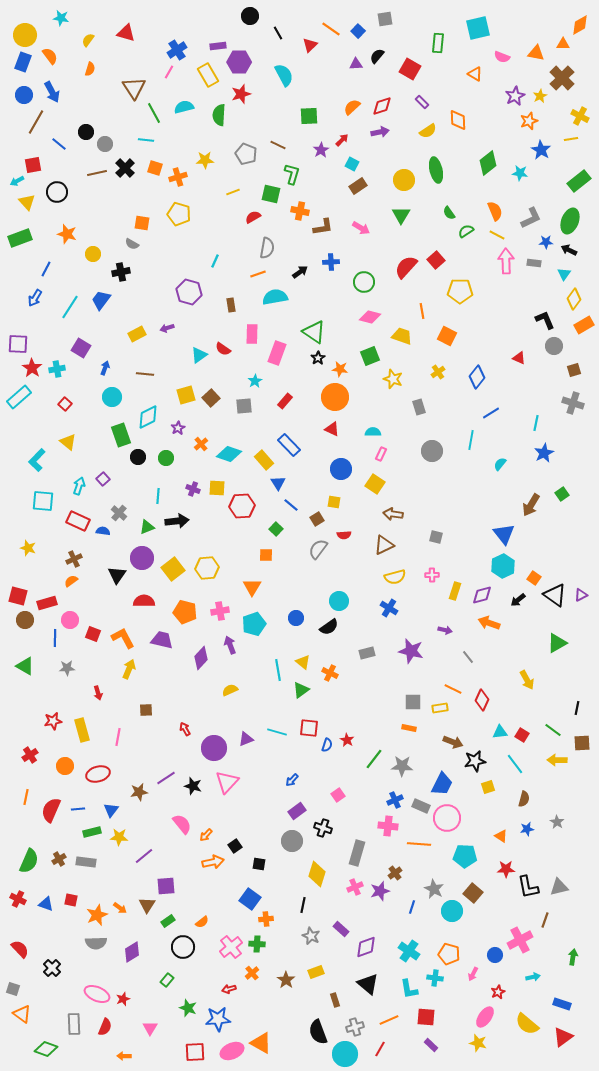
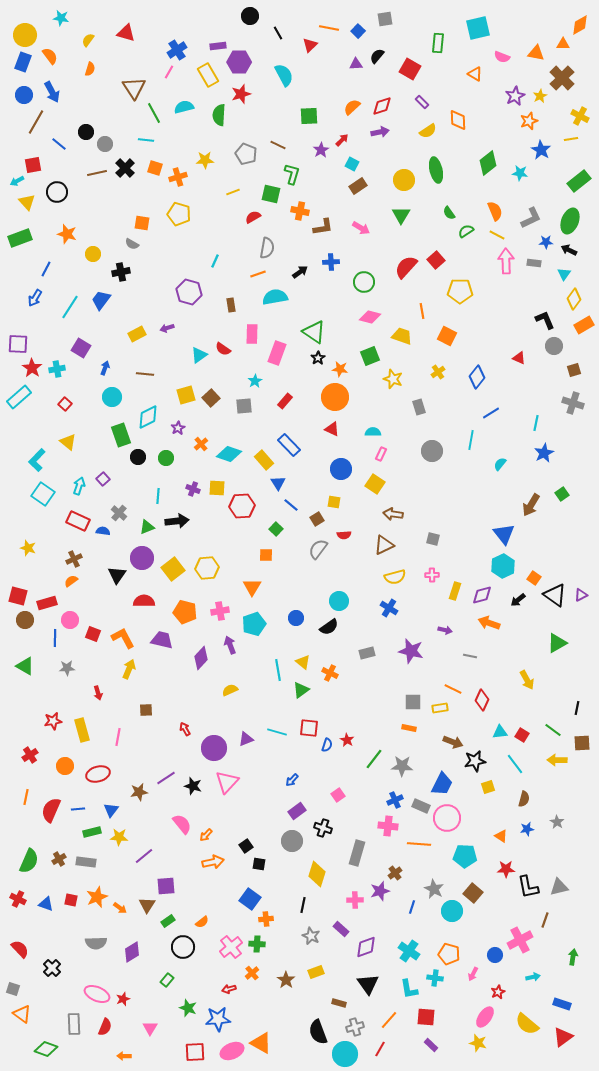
orange line at (331, 29): moved 2 px left, 1 px up; rotated 24 degrees counterclockwise
cyan square at (43, 501): moved 7 px up; rotated 30 degrees clockwise
gray square at (436, 537): moved 3 px left, 2 px down
gray line at (468, 657): moved 2 px right, 1 px up; rotated 40 degrees counterclockwise
black square at (235, 846): moved 11 px right
pink cross at (355, 887): moved 13 px down; rotated 21 degrees clockwise
orange star at (97, 915): moved 18 px up
black triangle at (368, 984): rotated 15 degrees clockwise
brown rectangle at (335, 1000): moved 4 px right, 3 px down; rotated 56 degrees counterclockwise
orange line at (389, 1020): rotated 24 degrees counterclockwise
